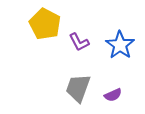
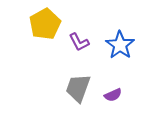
yellow pentagon: rotated 16 degrees clockwise
